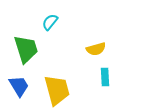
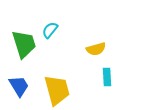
cyan semicircle: moved 8 px down
green trapezoid: moved 2 px left, 5 px up
cyan rectangle: moved 2 px right
